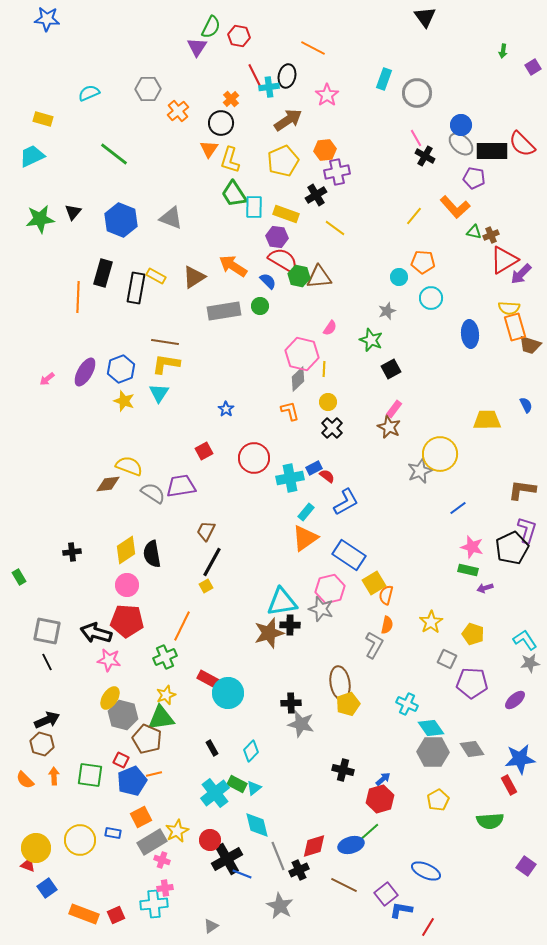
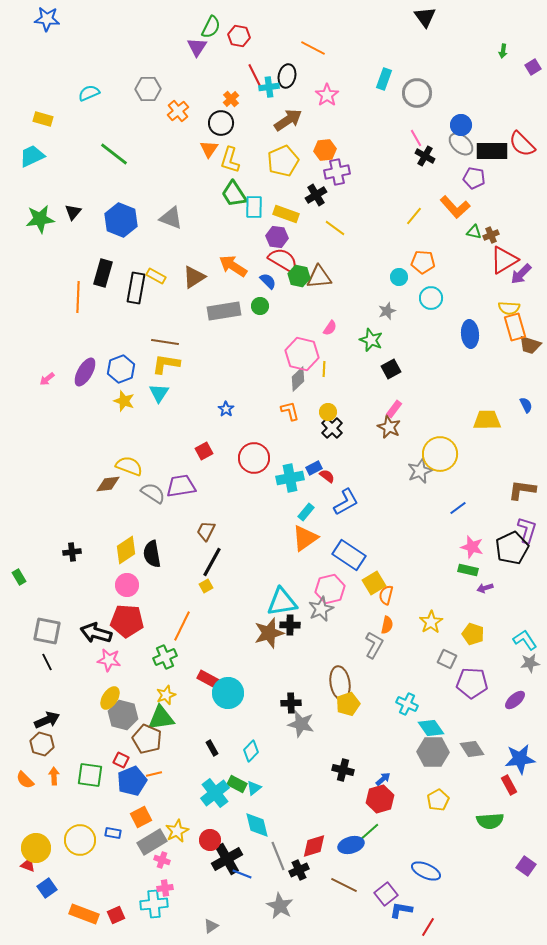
yellow circle at (328, 402): moved 10 px down
gray star at (321, 609): rotated 30 degrees clockwise
